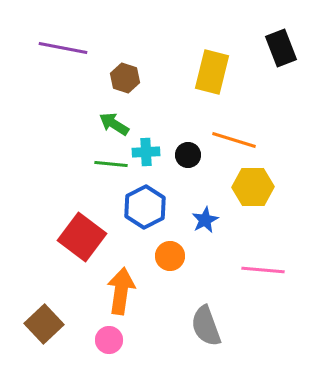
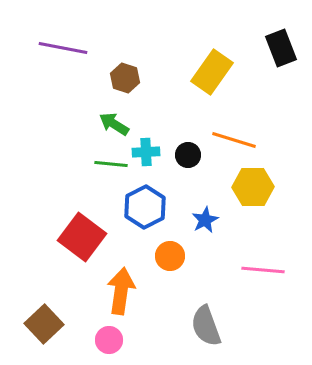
yellow rectangle: rotated 21 degrees clockwise
